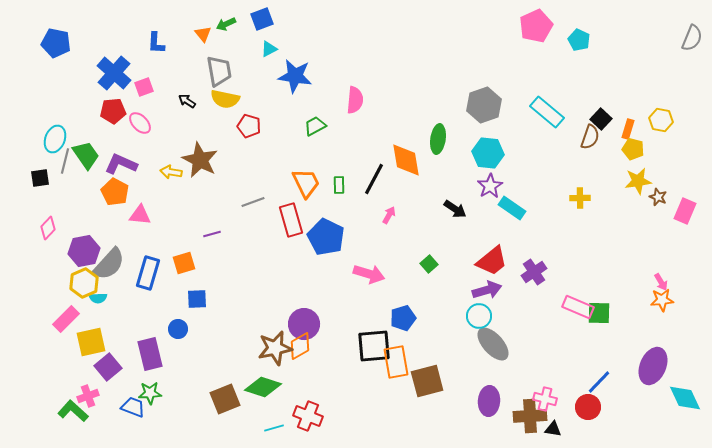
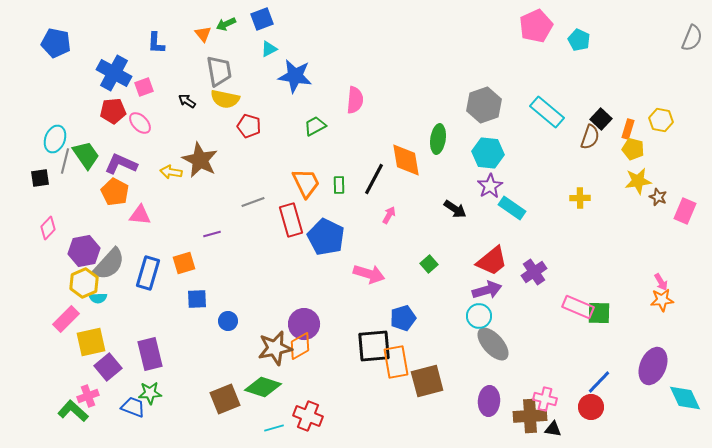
blue cross at (114, 73): rotated 12 degrees counterclockwise
blue circle at (178, 329): moved 50 px right, 8 px up
red circle at (588, 407): moved 3 px right
